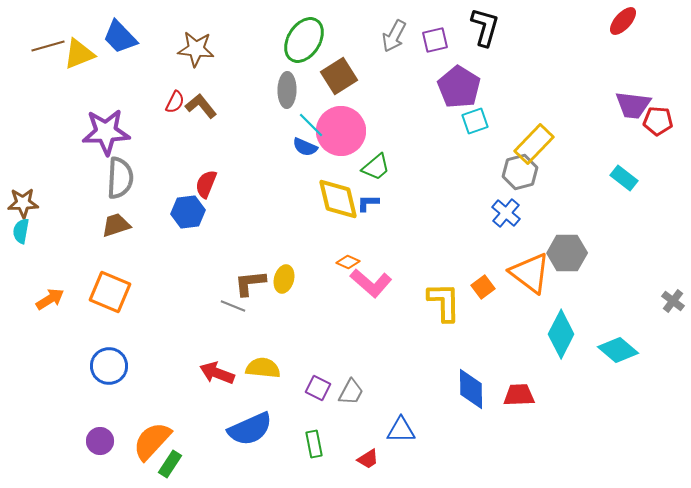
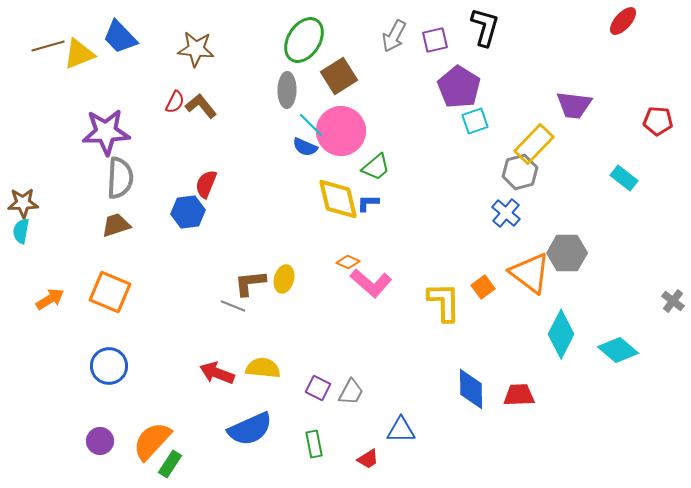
purple trapezoid at (633, 105): moved 59 px left
